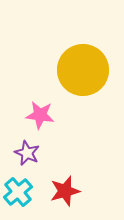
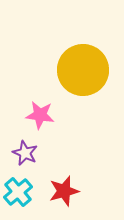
purple star: moved 2 px left
red star: moved 1 px left
